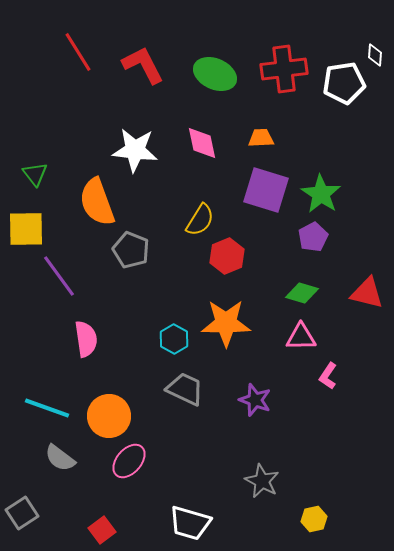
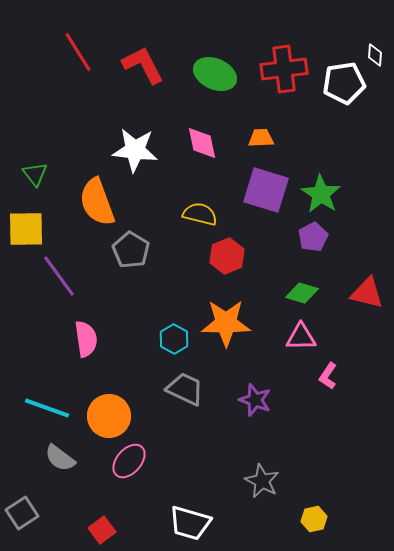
yellow semicircle: moved 6 px up; rotated 108 degrees counterclockwise
gray pentagon: rotated 9 degrees clockwise
